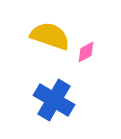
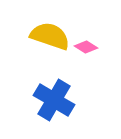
pink diamond: moved 5 px up; rotated 60 degrees clockwise
